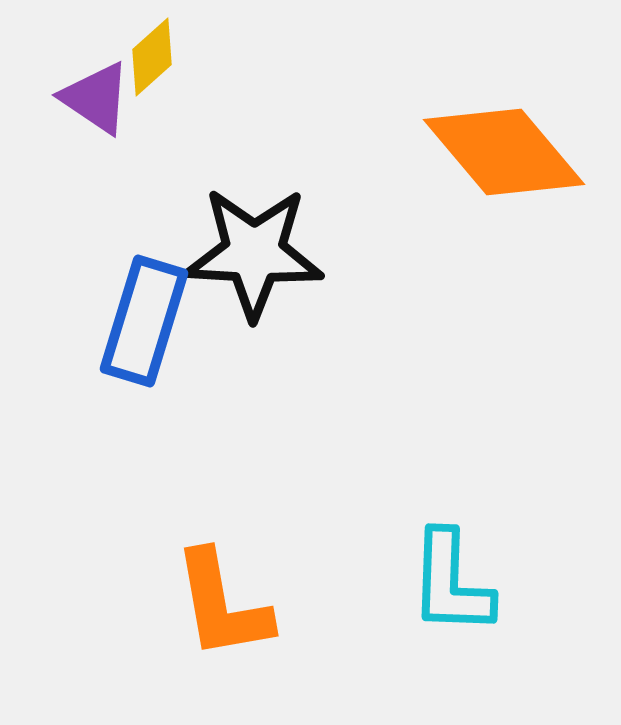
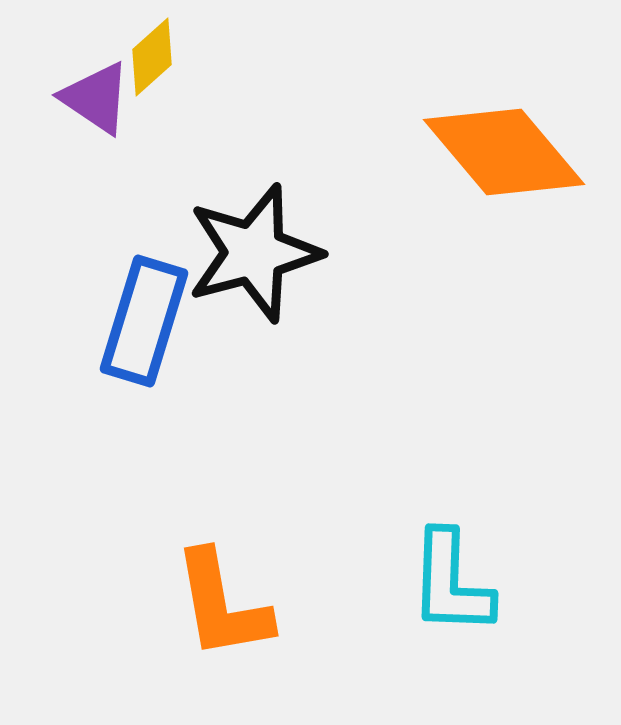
black star: rotated 18 degrees counterclockwise
